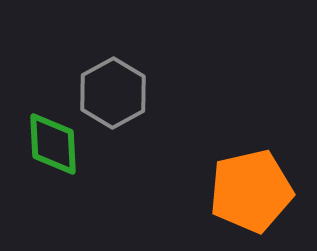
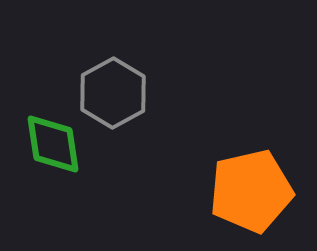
green diamond: rotated 6 degrees counterclockwise
